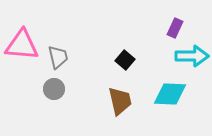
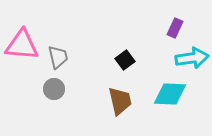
cyan arrow: moved 2 px down; rotated 8 degrees counterclockwise
black square: rotated 12 degrees clockwise
